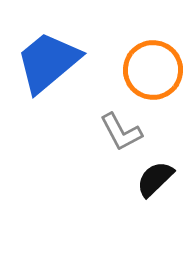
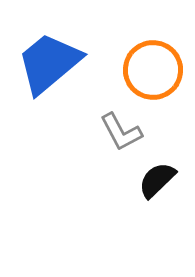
blue trapezoid: moved 1 px right, 1 px down
black semicircle: moved 2 px right, 1 px down
